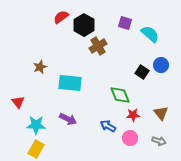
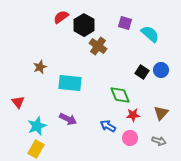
brown cross: rotated 24 degrees counterclockwise
blue circle: moved 5 px down
brown triangle: rotated 21 degrees clockwise
cyan star: moved 1 px right, 1 px down; rotated 24 degrees counterclockwise
